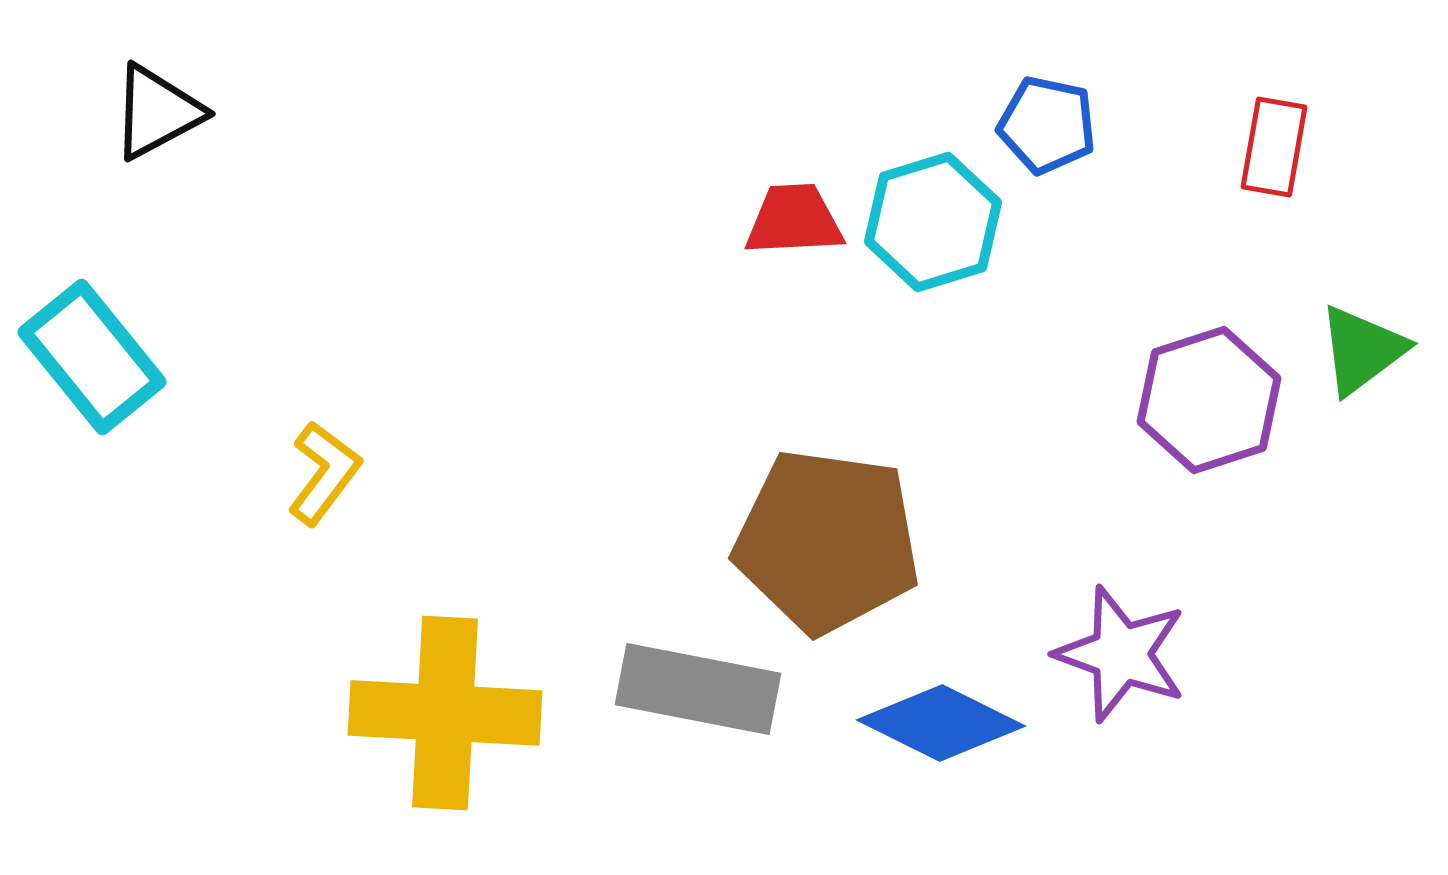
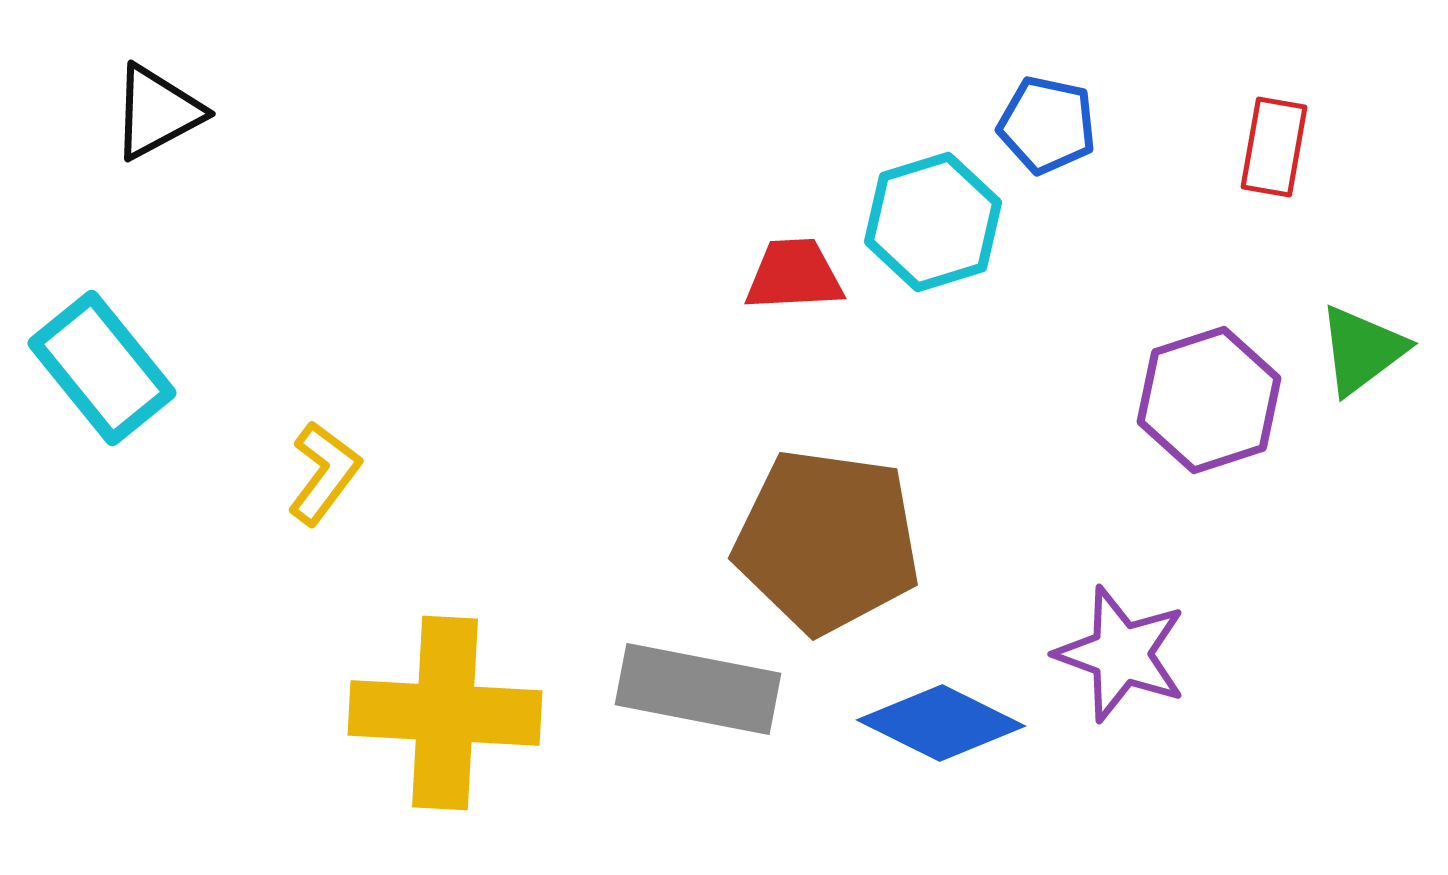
red trapezoid: moved 55 px down
cyan rectangle: moved 10 px right, 11 px down
